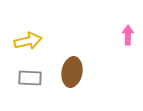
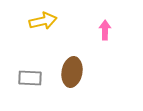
pink arrow: moved 23 px left, 5 px up
yellow arrow: moved 15 px right, 20 px up
